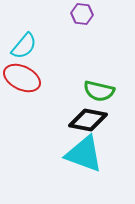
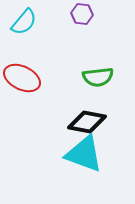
cyan semicircle: moved 24 px up
green semicircle: moved 1 px left, 14 px up; rotated 20 degrees counterclockwise
black diamond: moved 1 px left, 2 px down
